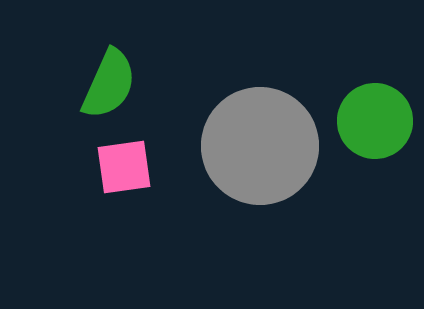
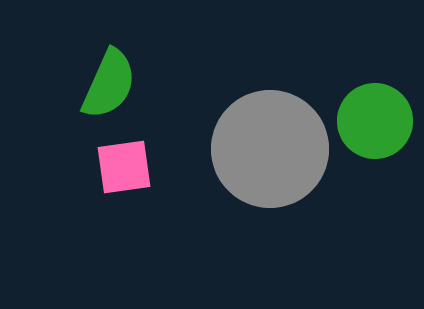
gray circle: moved 10 px right, 3 px down
